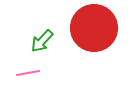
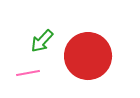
red circle: moved 6 px left, 28 px down
